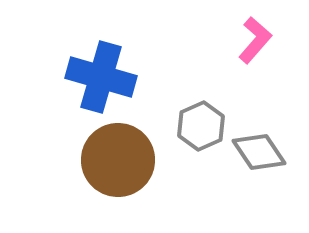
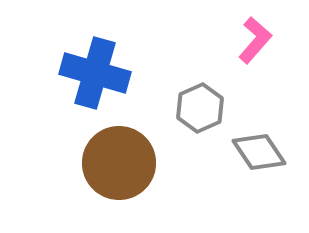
blue cross: moved 6 px left, 4 px up
gray hexagon: moved 1 px left, 18 px up
brown circle: moved 1 px right, 3 px down
